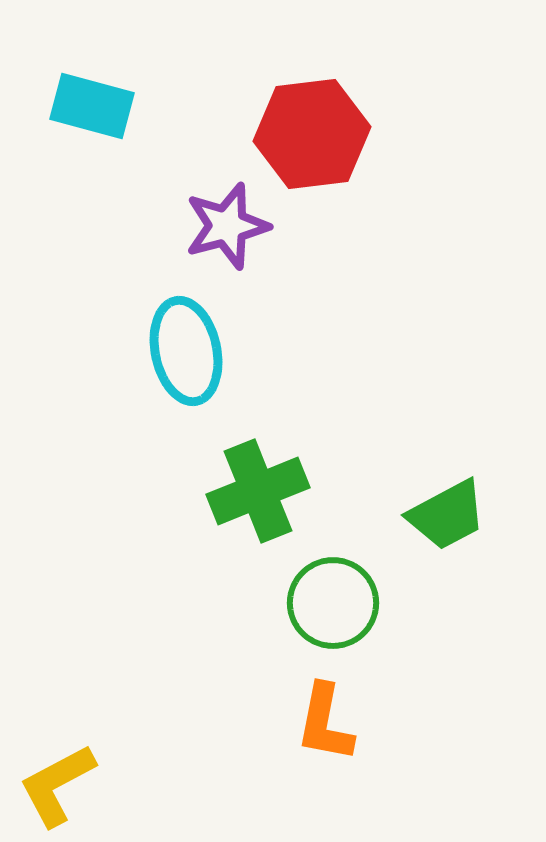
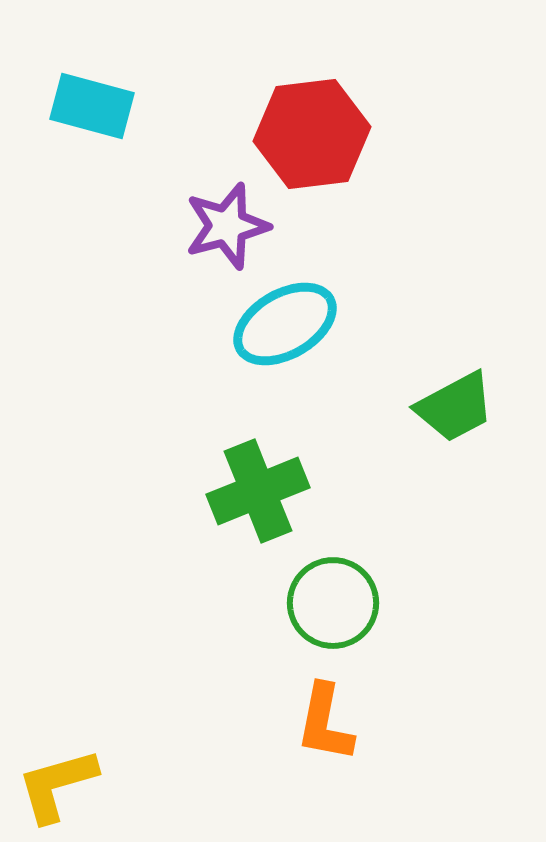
cyan ellipse: moved 99 px right, 27 px up; rotated 72 degrees clockwise
green trapezoid: moved 8 px right, 108 px up
yellow L-shape: rotated 12 degrees clockwise
